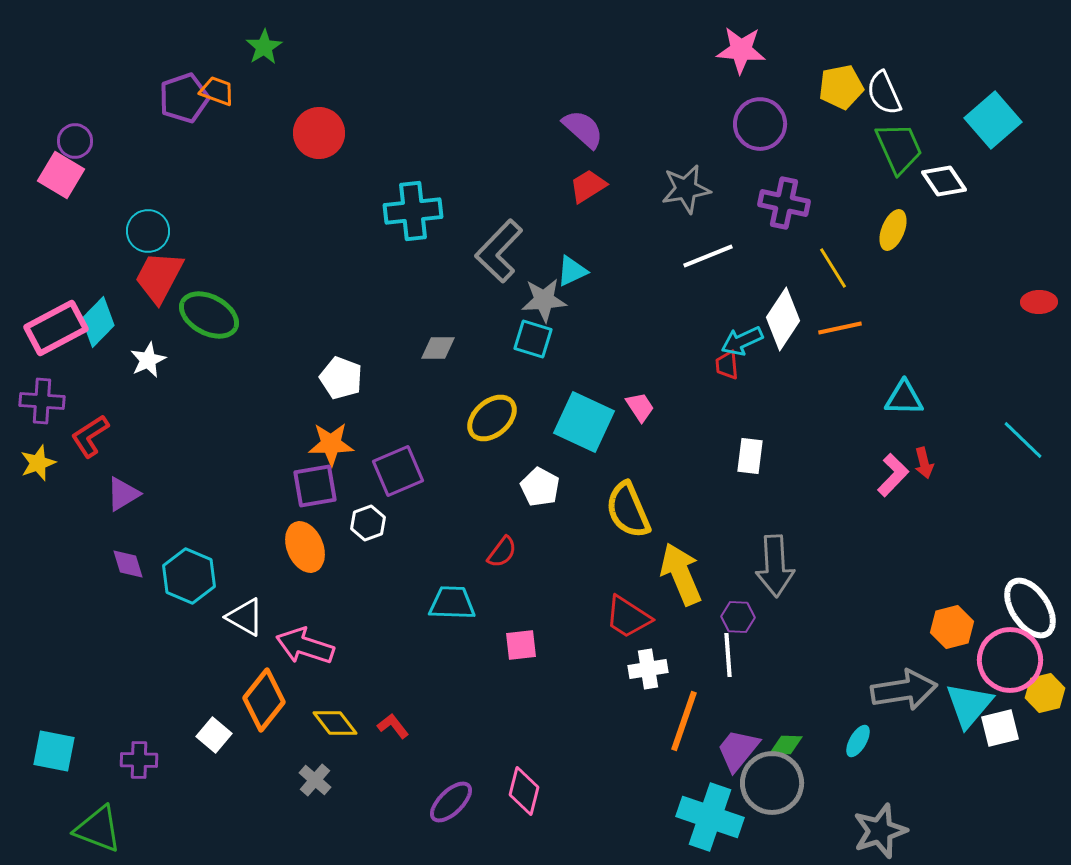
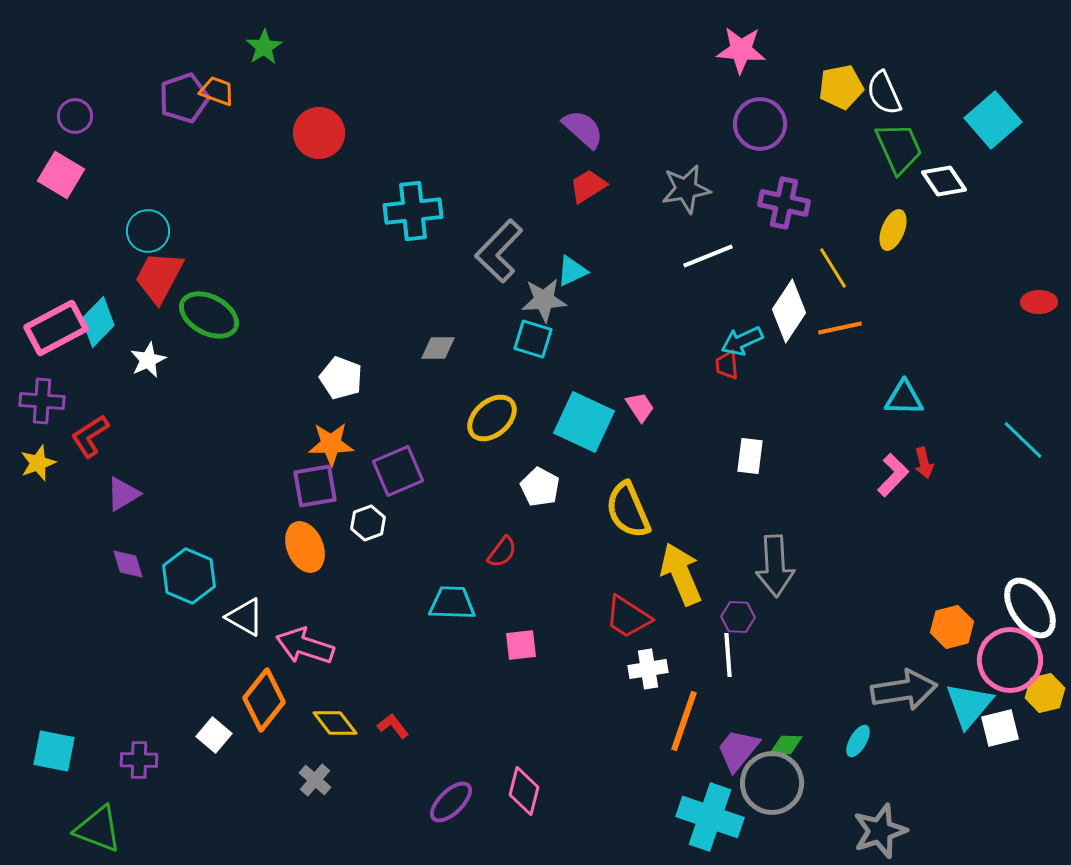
purple circle at (75, 141): moved 25 px up
white diamond at (783, 319): moved 6 px right, 8 px up
